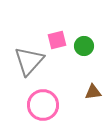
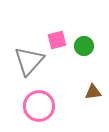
pink circle: moved 4 px left, 1 px down
